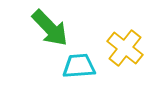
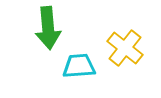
green arrow: moved 2 px left; rotated 39 degrees clockwise
